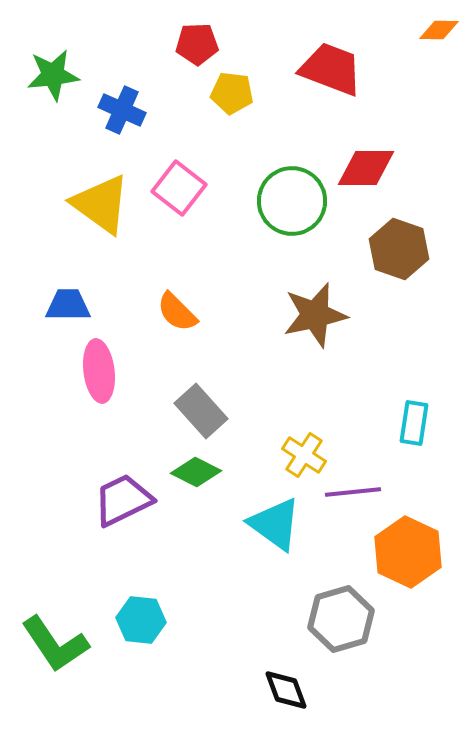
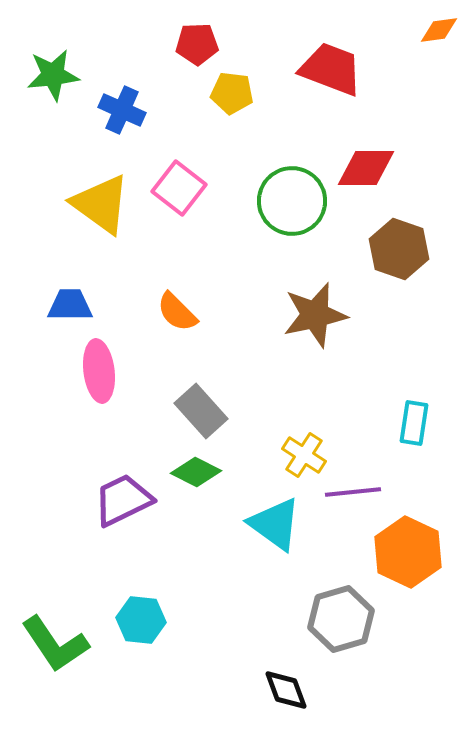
orange diamond: rotated 9 degrees counterclockwise
blue trapezoid: moved 2 px right
